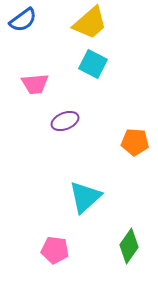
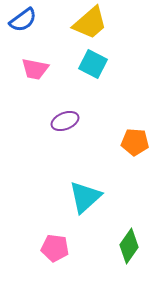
pink trapezoid: moved 15 px up; rotated 16 degrees clockwise
pink pentagon: moved 2 px up
